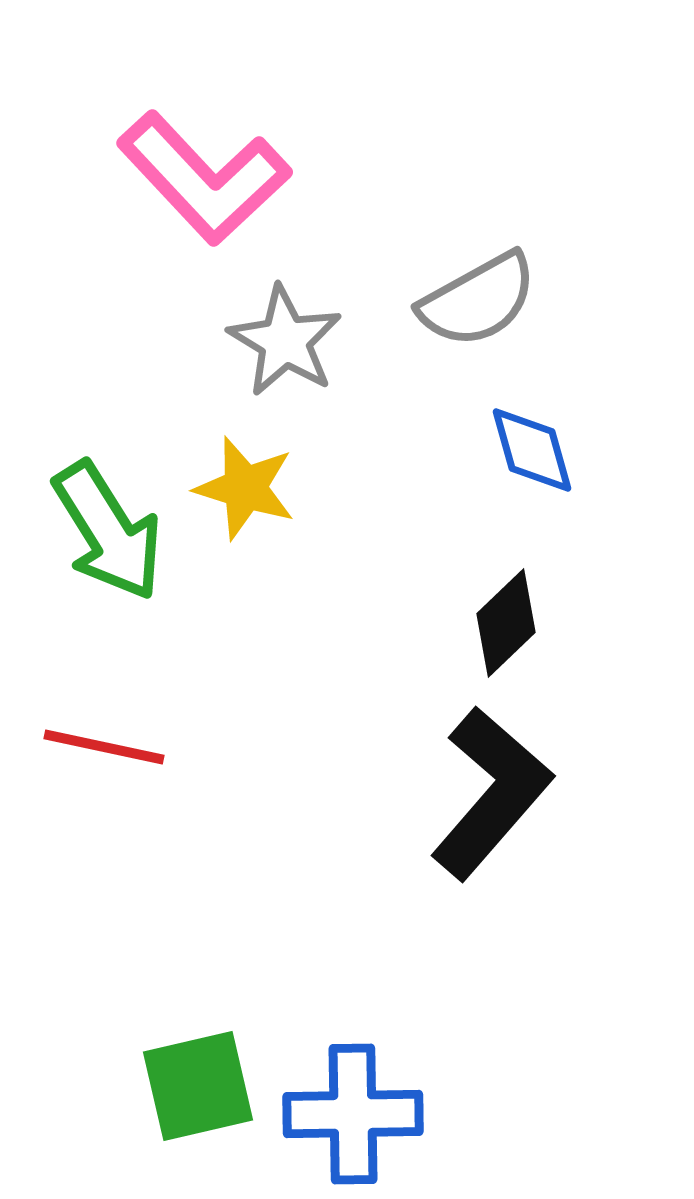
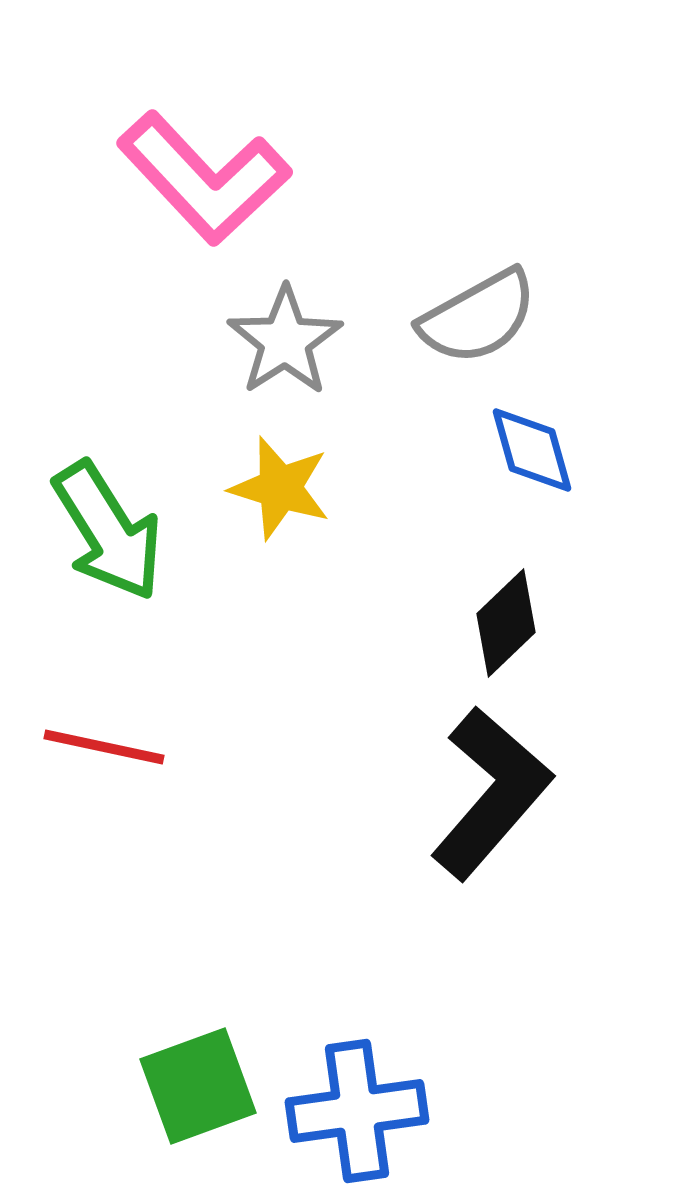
gray semicircle: moved 17 px down
gray star: rotated 8 degrees clockwise
yellow star: moved 35 px right
green square: rotated 7 degrees counterclockwise
blue cross: moved 4 px right, 3 px up; rotated 7 degrees counterclockwise
